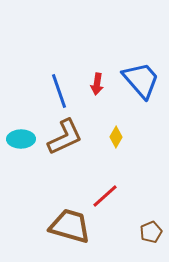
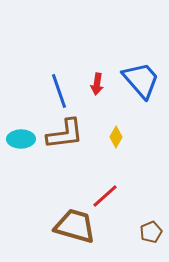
brown L-shape: moved 3 px up; rotated 18 degrees clockwise
brown trapezoid: moved 5 px right
